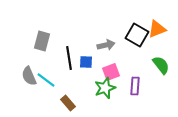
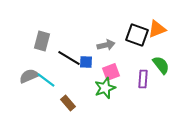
black square: rotated 10 degrees counterclockwise
black line: rotated 50 degrees counterclockwise
gray semicircle: rotated 90 degrees clockwise
purple rectangle: moved 8 px right, 7 px up
